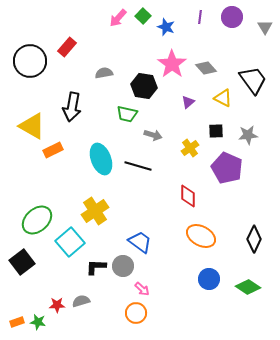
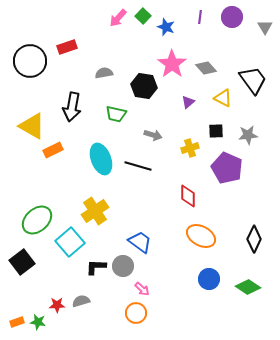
red rectangle at (67, 47): rotated 30 degrees clockwise
green trapezoid at (127, 114): moved 11 px left
yellow cross at (190, 148): rotated 18 degrees clockwise
